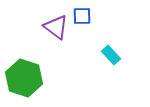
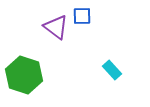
cyan rectangle: moved 1 px right, 15 px down
green hexagon: moved 3 px up
